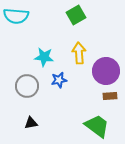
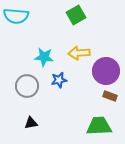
yellow arrow: rotated 90 degrees counterclockwise
brown rectangle: rotated 24 degrees clockwise
green trapezoid: moved 2 px right; rotated 40 degrees counterclockwise
